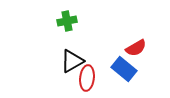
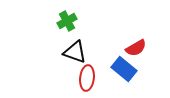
green cross: rotated 18 degrees counterclockwise
black triangle: moved 3 px right, 9 px up; rotated 50 degrees clockwise
